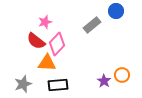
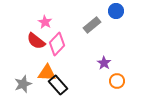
pink star: rotated 24 degrees counterclockwise
orange triangle: moved 10 px down
orange circle: moved 5 px left, 6 px down
purple star: moved 18 px up
black rectangle: rotated 54 degrees clockwise
